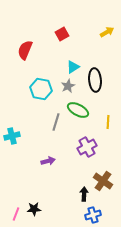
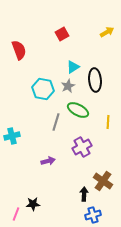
red semicircle: moved 6 px left; rotated 138 degrees clockwise
cyan hexagon: moved 2 px right
purple cross: moved 5 px left
black star: moved 1 px left, 5 px up
